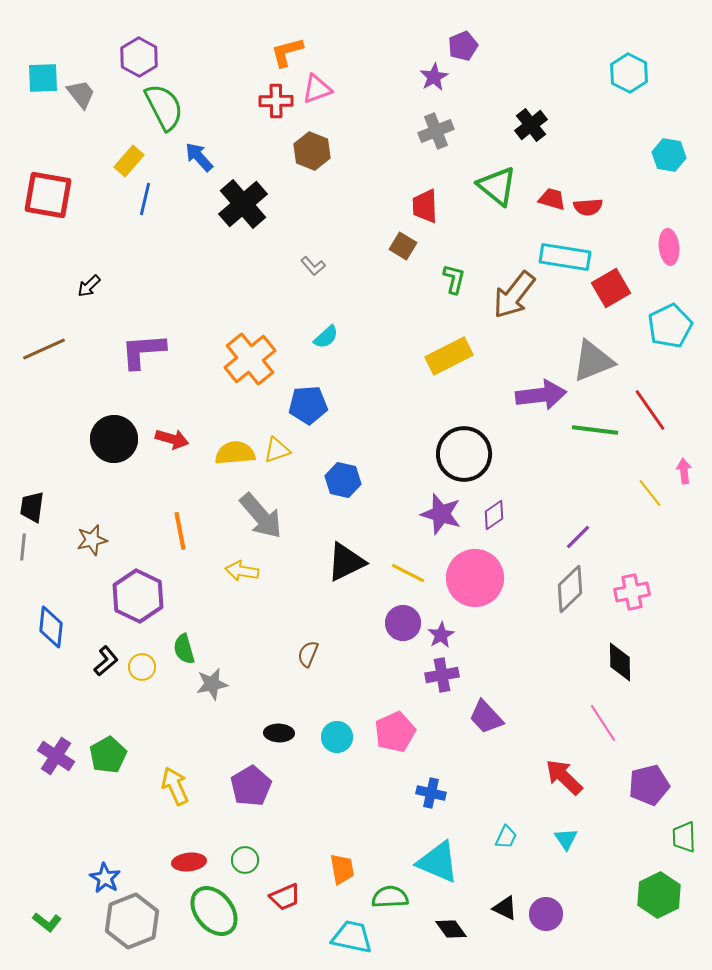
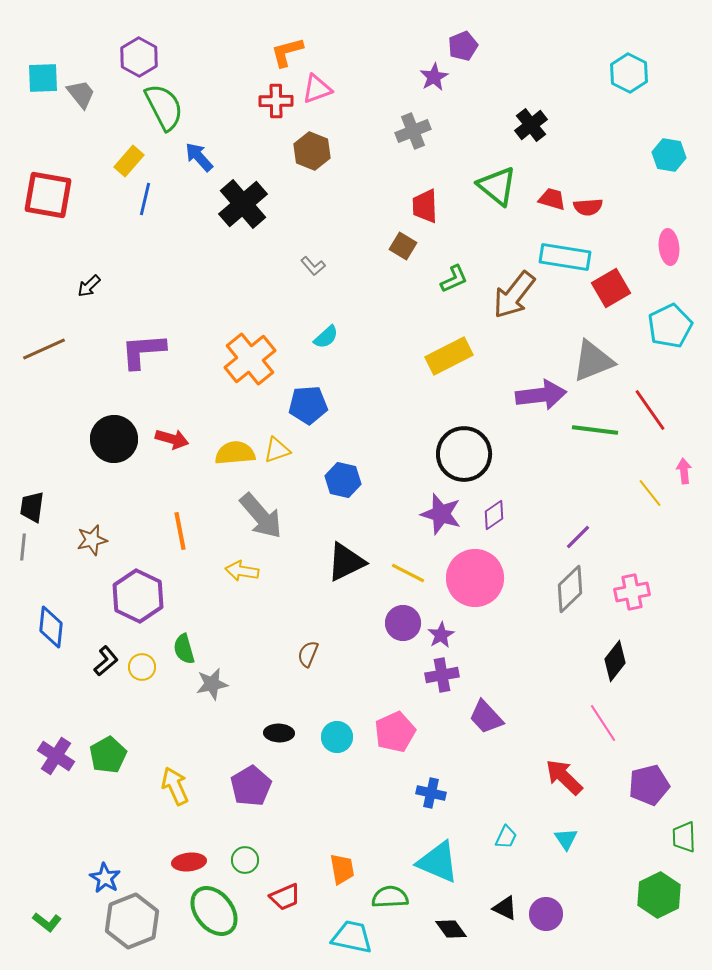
gray cross at (436, 131): moved 23 px left
green L-shape at (454, 279): rotated 52 degrees clockwise
black diamond at (620, 662): moved 5 px left, 1 px up; rotated 39 degrees clockwise
